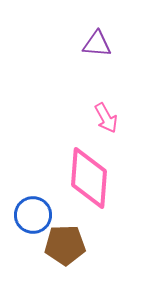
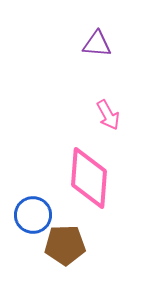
pink arrow: moved 2 px right, 3 px up
